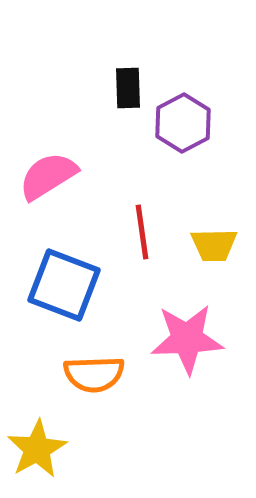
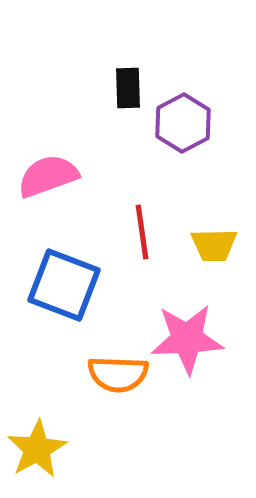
pink semicircle: rotated 12 degrees clockwise
orange semicircle: moved 24 px right; rotated 4 degrees clockwise
